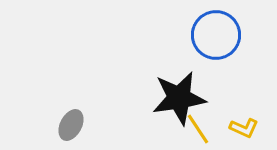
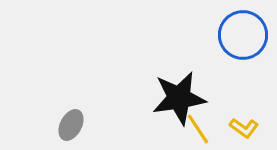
blue circle: moved 27 px right
yellow L-shape: rotated 12 degrees clockwise
